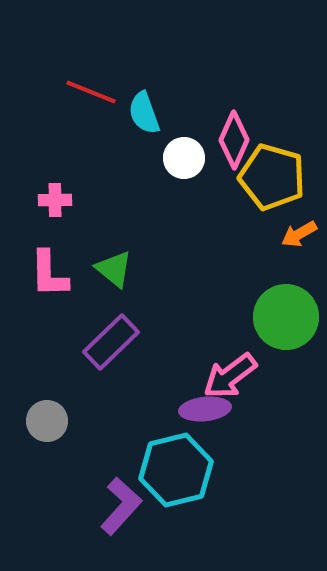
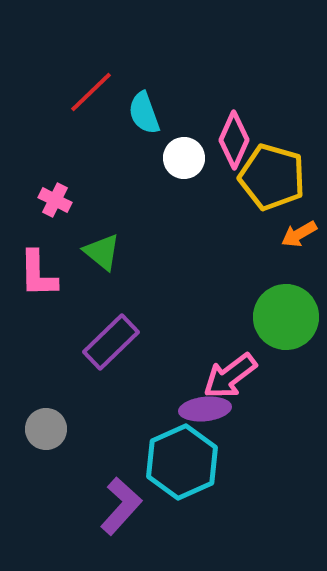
red line: rotated 66 degrees counterclockwise
pink cross: rotated 28 degrees clockwise
green triangle: moved 12 px left, 17 px up
pink L-shape: moved 11 px left
gray circle: moved 1 px left, 8 px down
cyan hexagon: moved 6 px right, 8 px up; rotated 10 degrees counterclockwise
